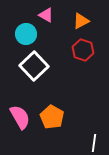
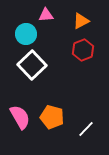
pink triangle: rotated 35 degrees counterclockwise
red hexagon: rotated 20 degrees clockwise
white square: moved 2 px left, 1 px up
orange pentagon: rotated 15 degrees counterclockwise
white line: moved 8 px left, 14 px up; rotated 36 degrees clockwise
